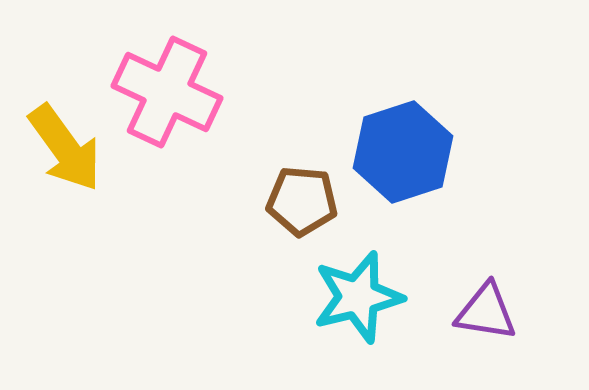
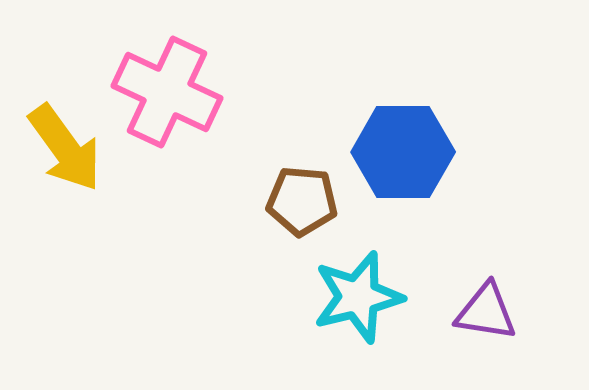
blue hexagon: rotated 18 degrees clockwise
